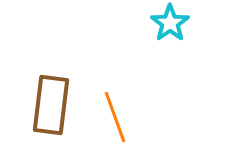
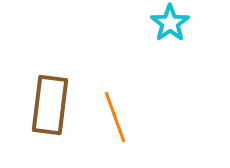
brown rectangle: moved 1 px left
